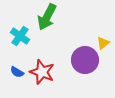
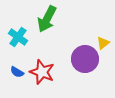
green arrow: moved 2 px down
cyan cross: moved 2 px left, 1 px down
purple circle: moved 1 px up
